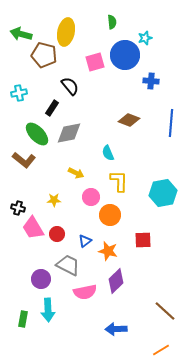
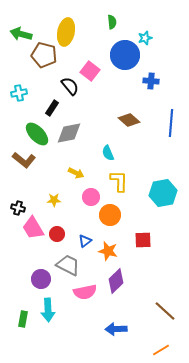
pink square: moved 5 px left, 9 px down; rotated 36 degrees counterclockwise
brown diamond: rotated 20 degrees clockwise
